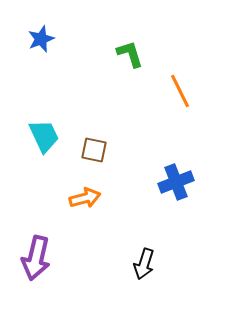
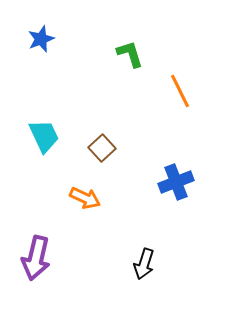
brown square: moved 8 px right, 2 px up; rotated 36 degrees clockwise
orange arrow: rotated 40 degrees clockwise
